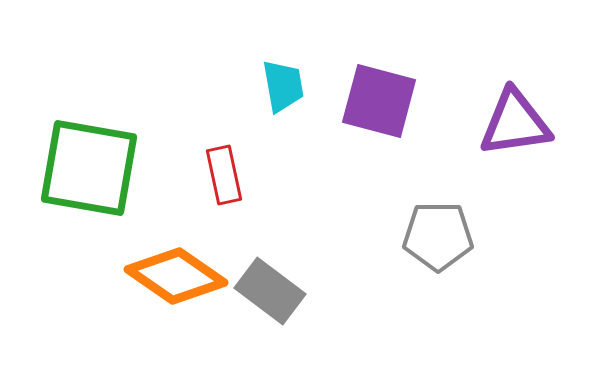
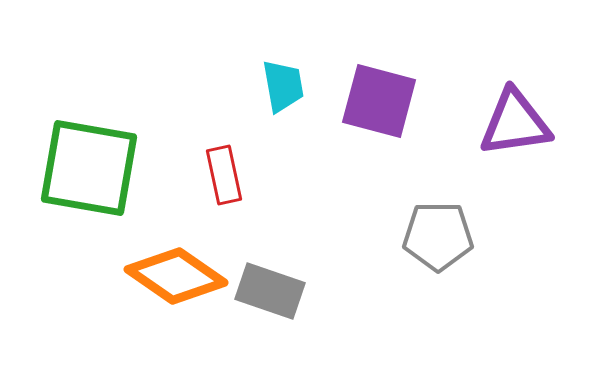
gray rectangle: rotated 18 degrees counterclockwise
